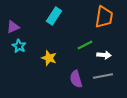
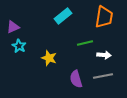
cyan rectangle: moved 9 px right; rotated 18 degrees clockwise
green line: moved 2 px up; rotated 14 degrees clockwise
